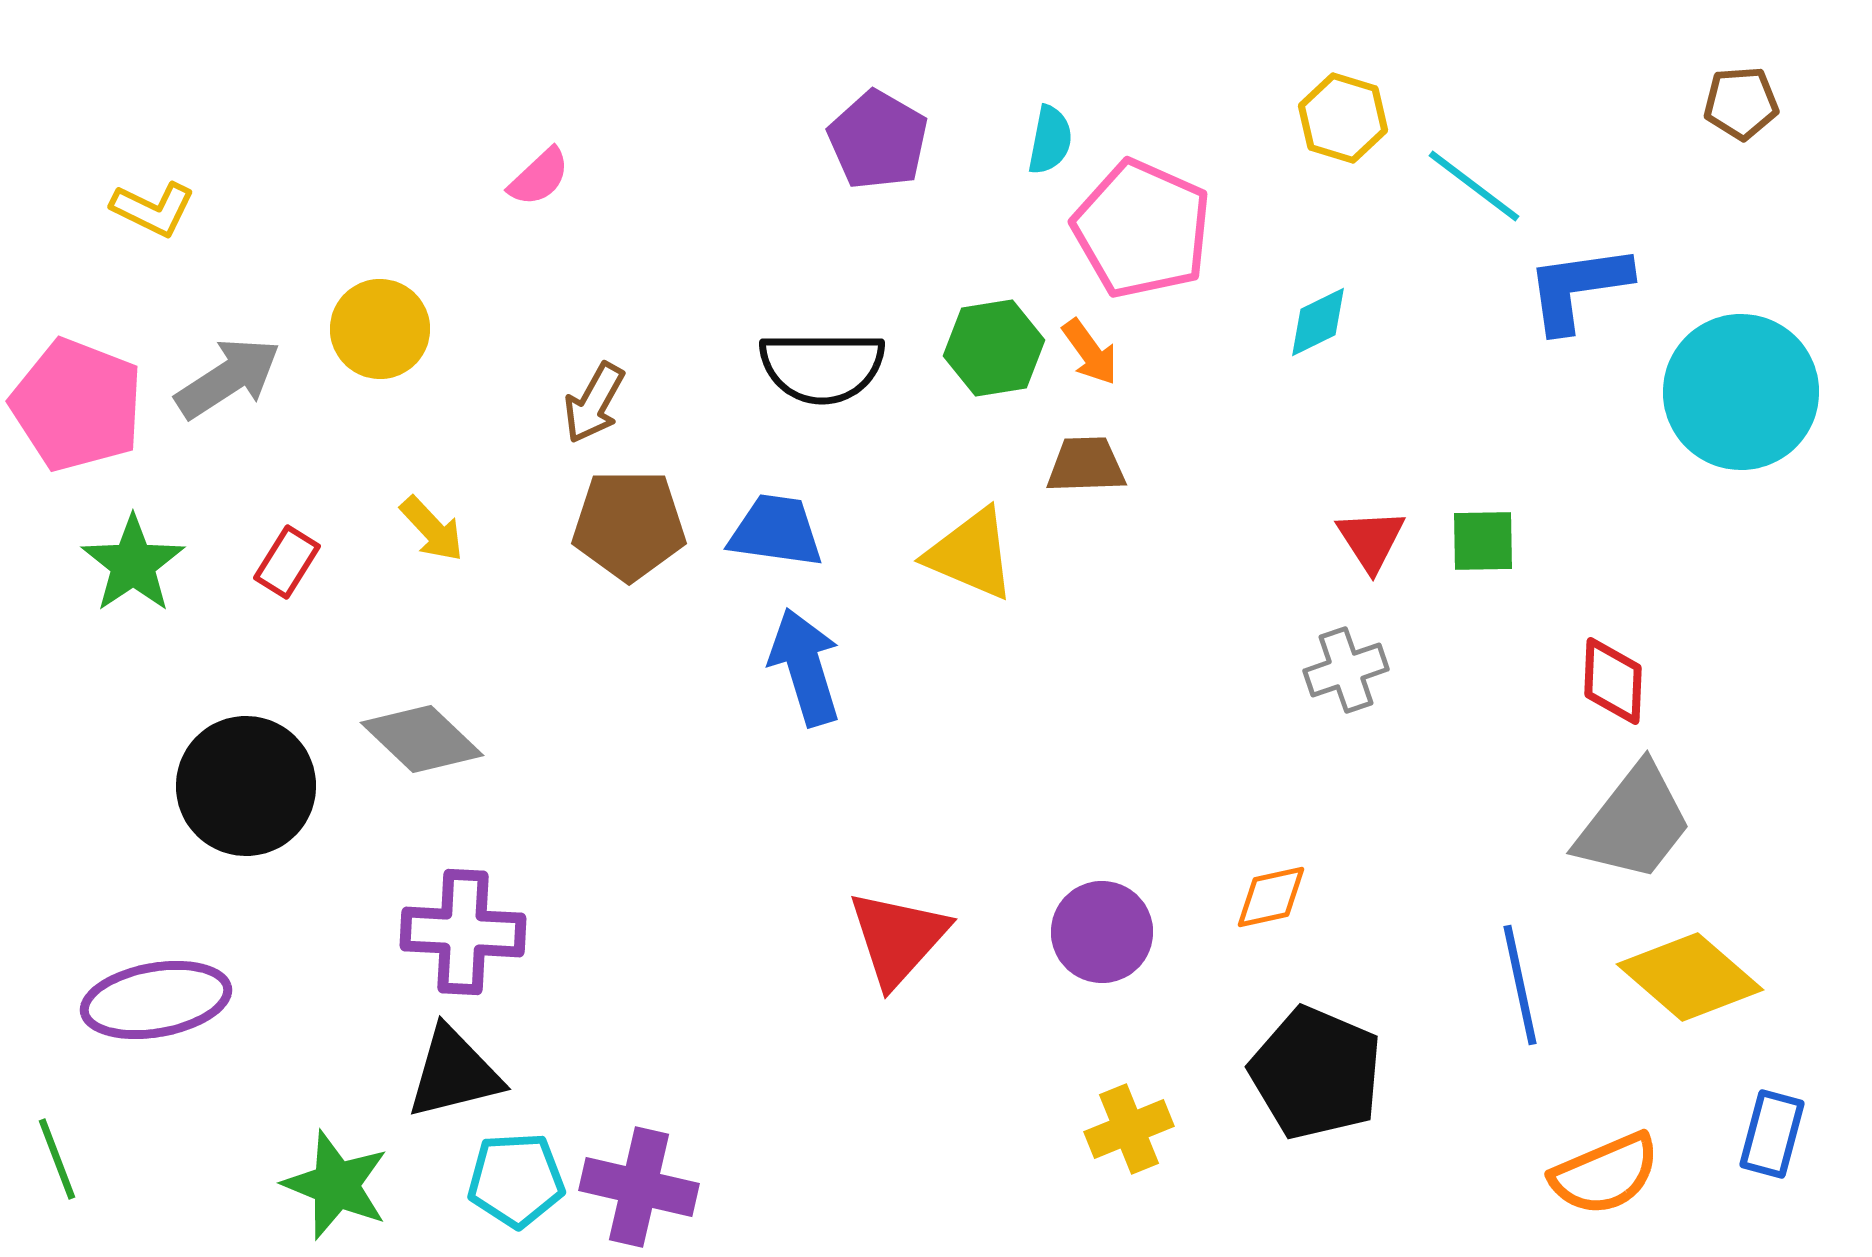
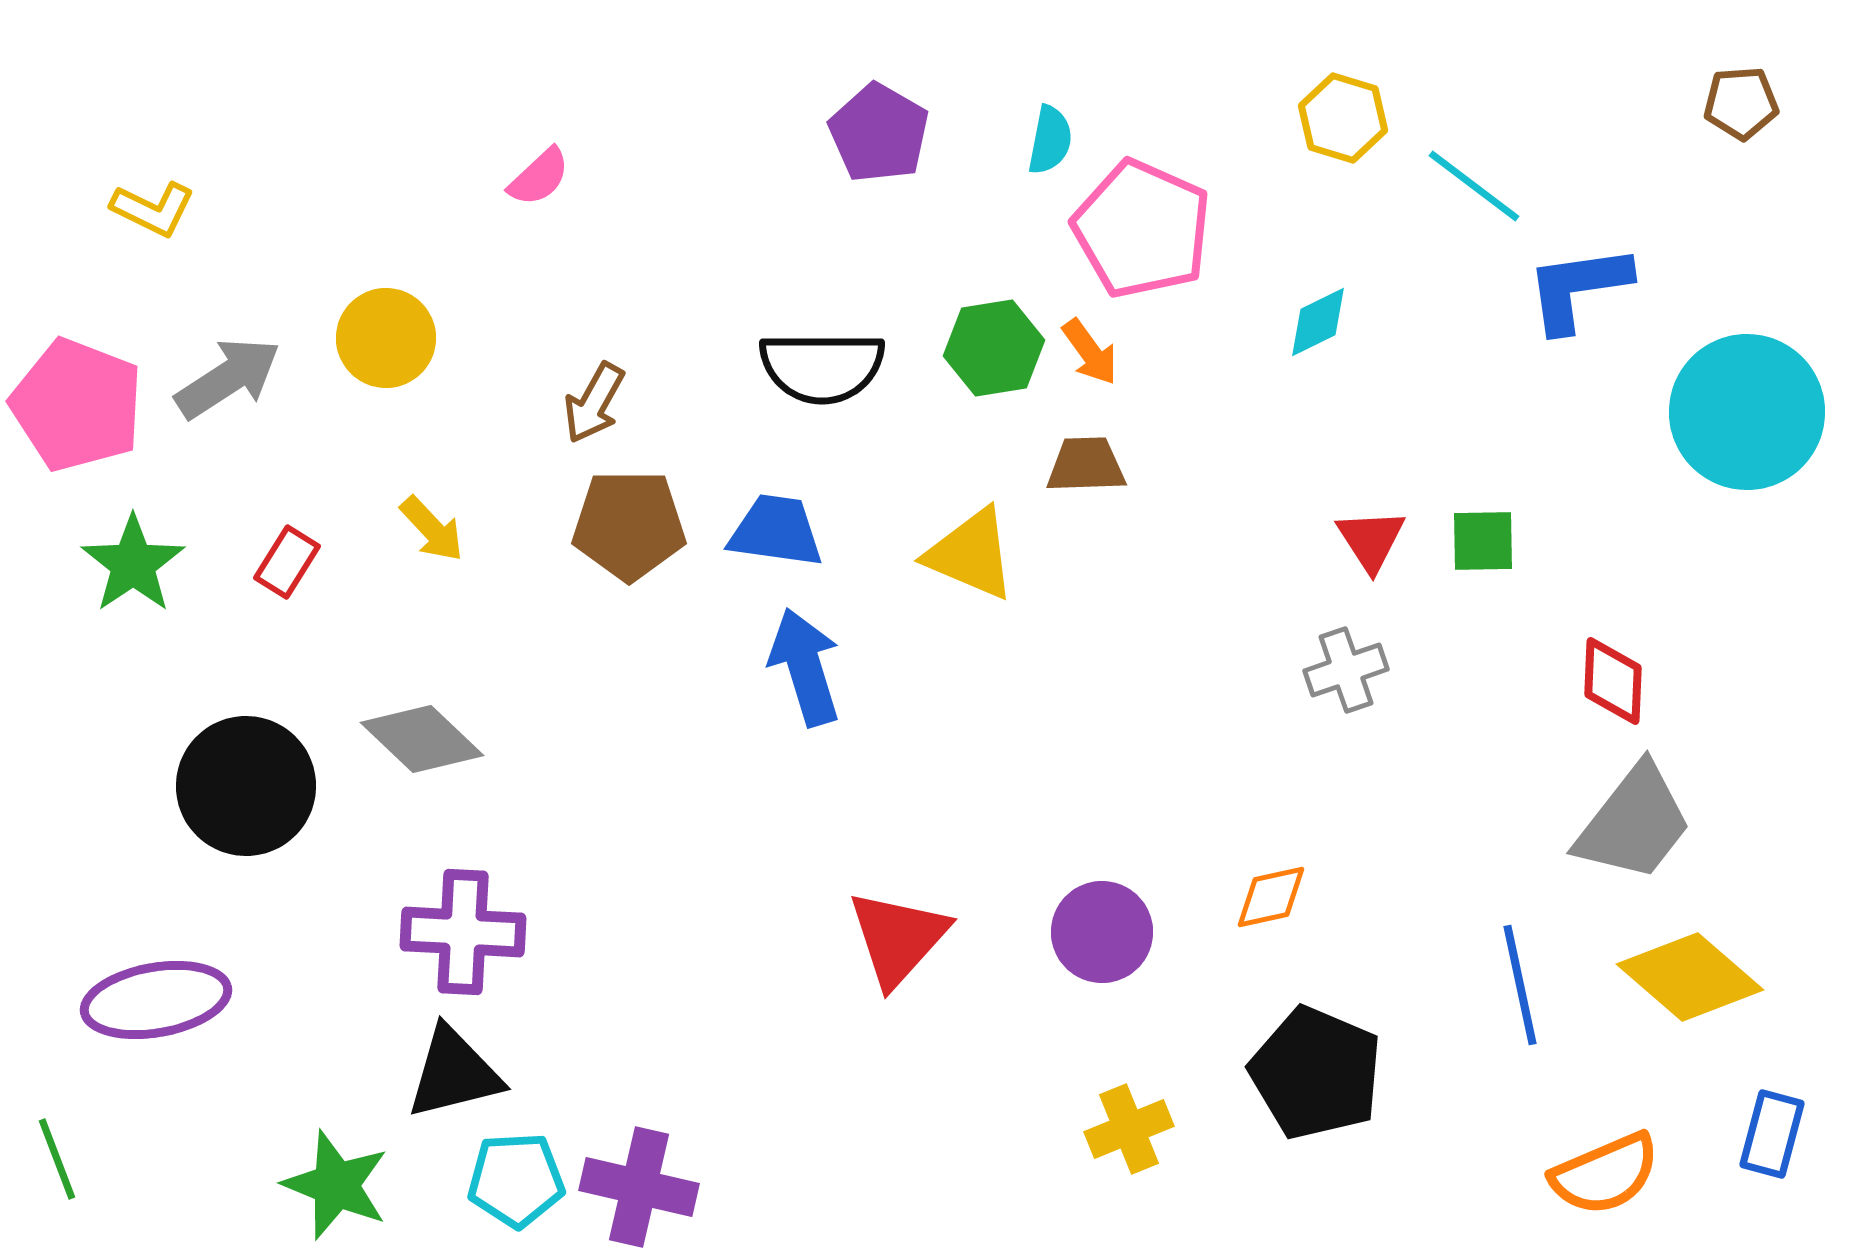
purple pentagon at (878, 140): moved 1 px right, 7 px up
yellow circle at (380, 329): moved 6 px right, 9 px down
cyan circle at (1741, 392): moved 6 px right, 20 px down
